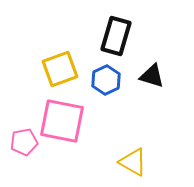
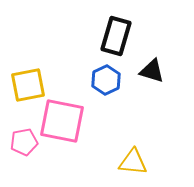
yellow square: moved 32 px left, 16 px down; rotated 9 degrees clockwise
black triangle: moved 5 px up
yellow triangle: rotated 24 degrees counterclockwise
